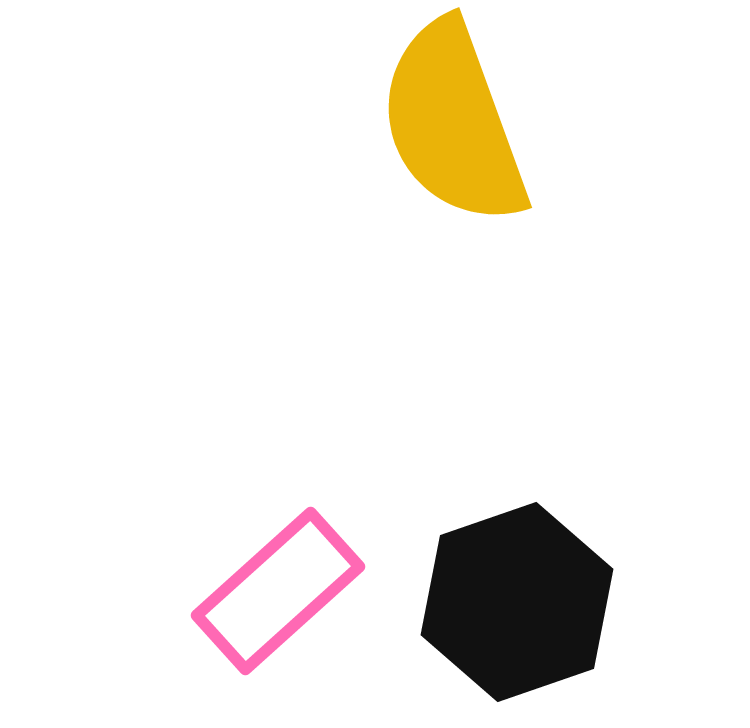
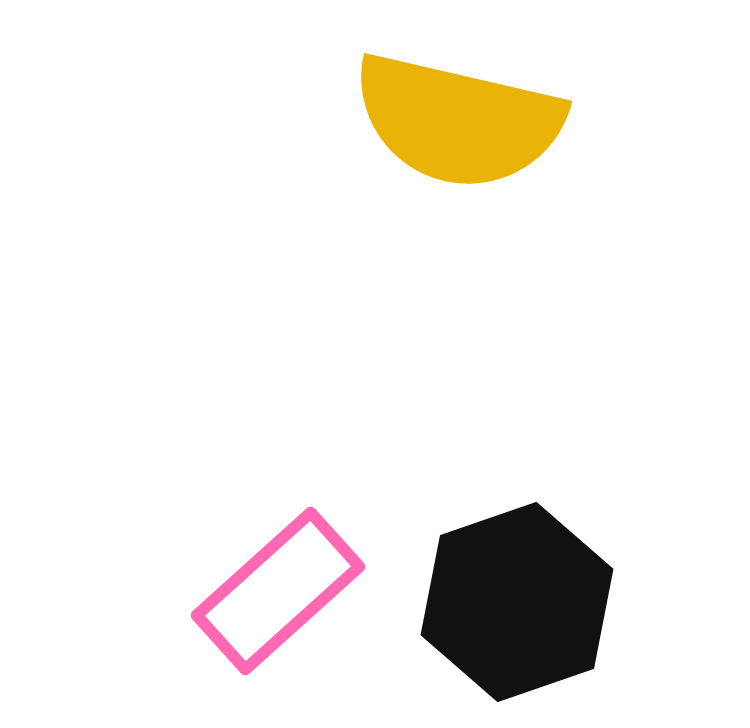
yellow semicircle: moved 5 px right, 2 px up; rotated 57 degrees counterclockwise
